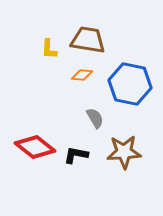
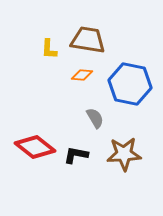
brown star: moved 2 px down
